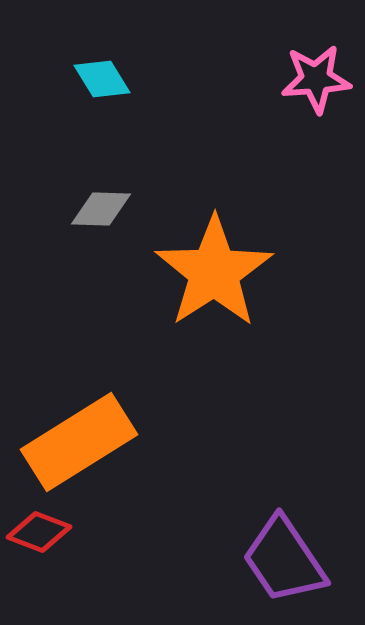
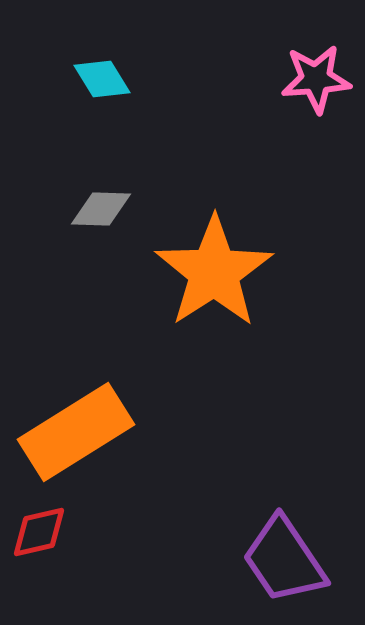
orange rectangle: moved 3 px left, 10 px up
red diamond: rotated 34 degrees counterclockwise
